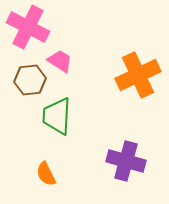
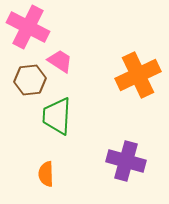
orange semicircle: rotated 25 degrees clockwise
